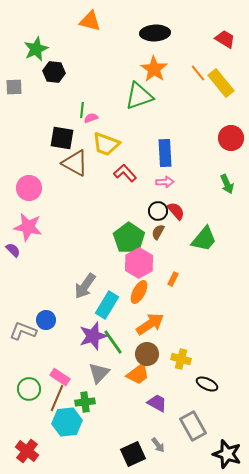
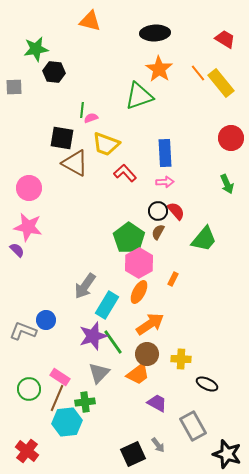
green star at (36, 49): rotated 15 degrees clockwise
orange star at (154, 69): moved 5 px right
purple semicircle at (13, 250): moved 4 px right
yellow cross at (181, 359): rotated 12 degrees counterclockwise
